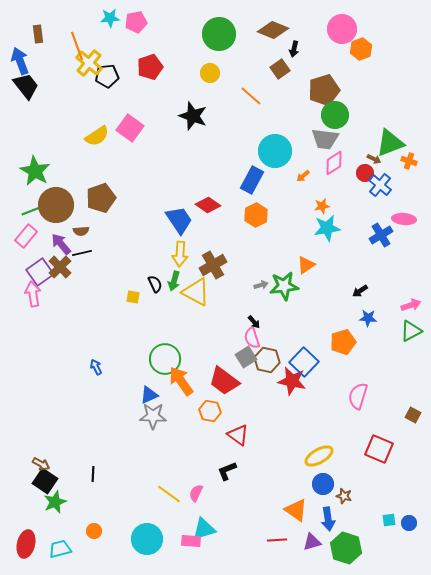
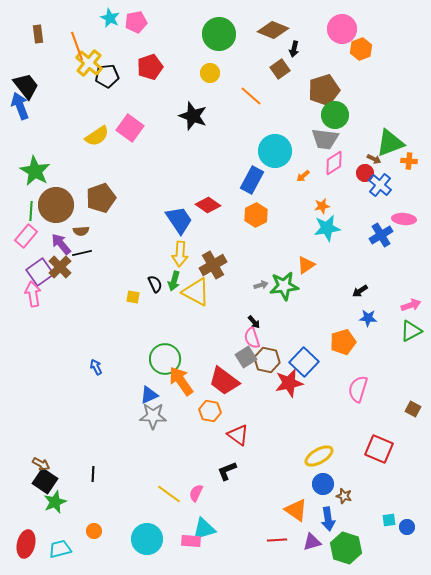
cyan star at (110, 18): rotated 30 degrees clockwise
blue arrow at (20, 61): moved 45 px down
orange cross at (409, 161): rotated 14 degrees counterclockwise
green line at (31, 211): rotated 66 degrees counterclockwise
red star at (292, 381): moved 3 px left, 2 px down; rotated 24 degrees counterclockwise
pink semicircle at (358, 396): moved 7 px up
brown square at (413, 415): moved 6 px up
blue circle at (409, 523): moved 2 px left, 4 px down
